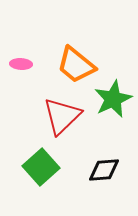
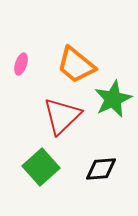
pink ellipse: rotated 75 degrees counterclockwise
black diamond: moved 3 px left, 1 px up
